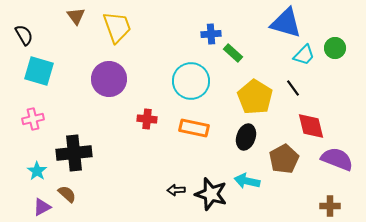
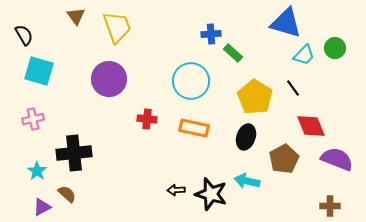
red diamond: rotated 8 degrees counterclockwise
